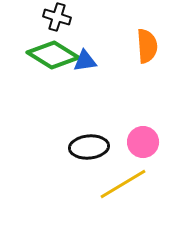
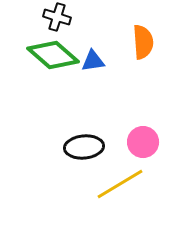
orange semicircle: moved 4 px left, 4 px up
green diamond: rotated 9 degrees clockwise
blue triangle: moved 8 px right
black ellipse: moved 5 px left
yellow line: moved 3 px left
